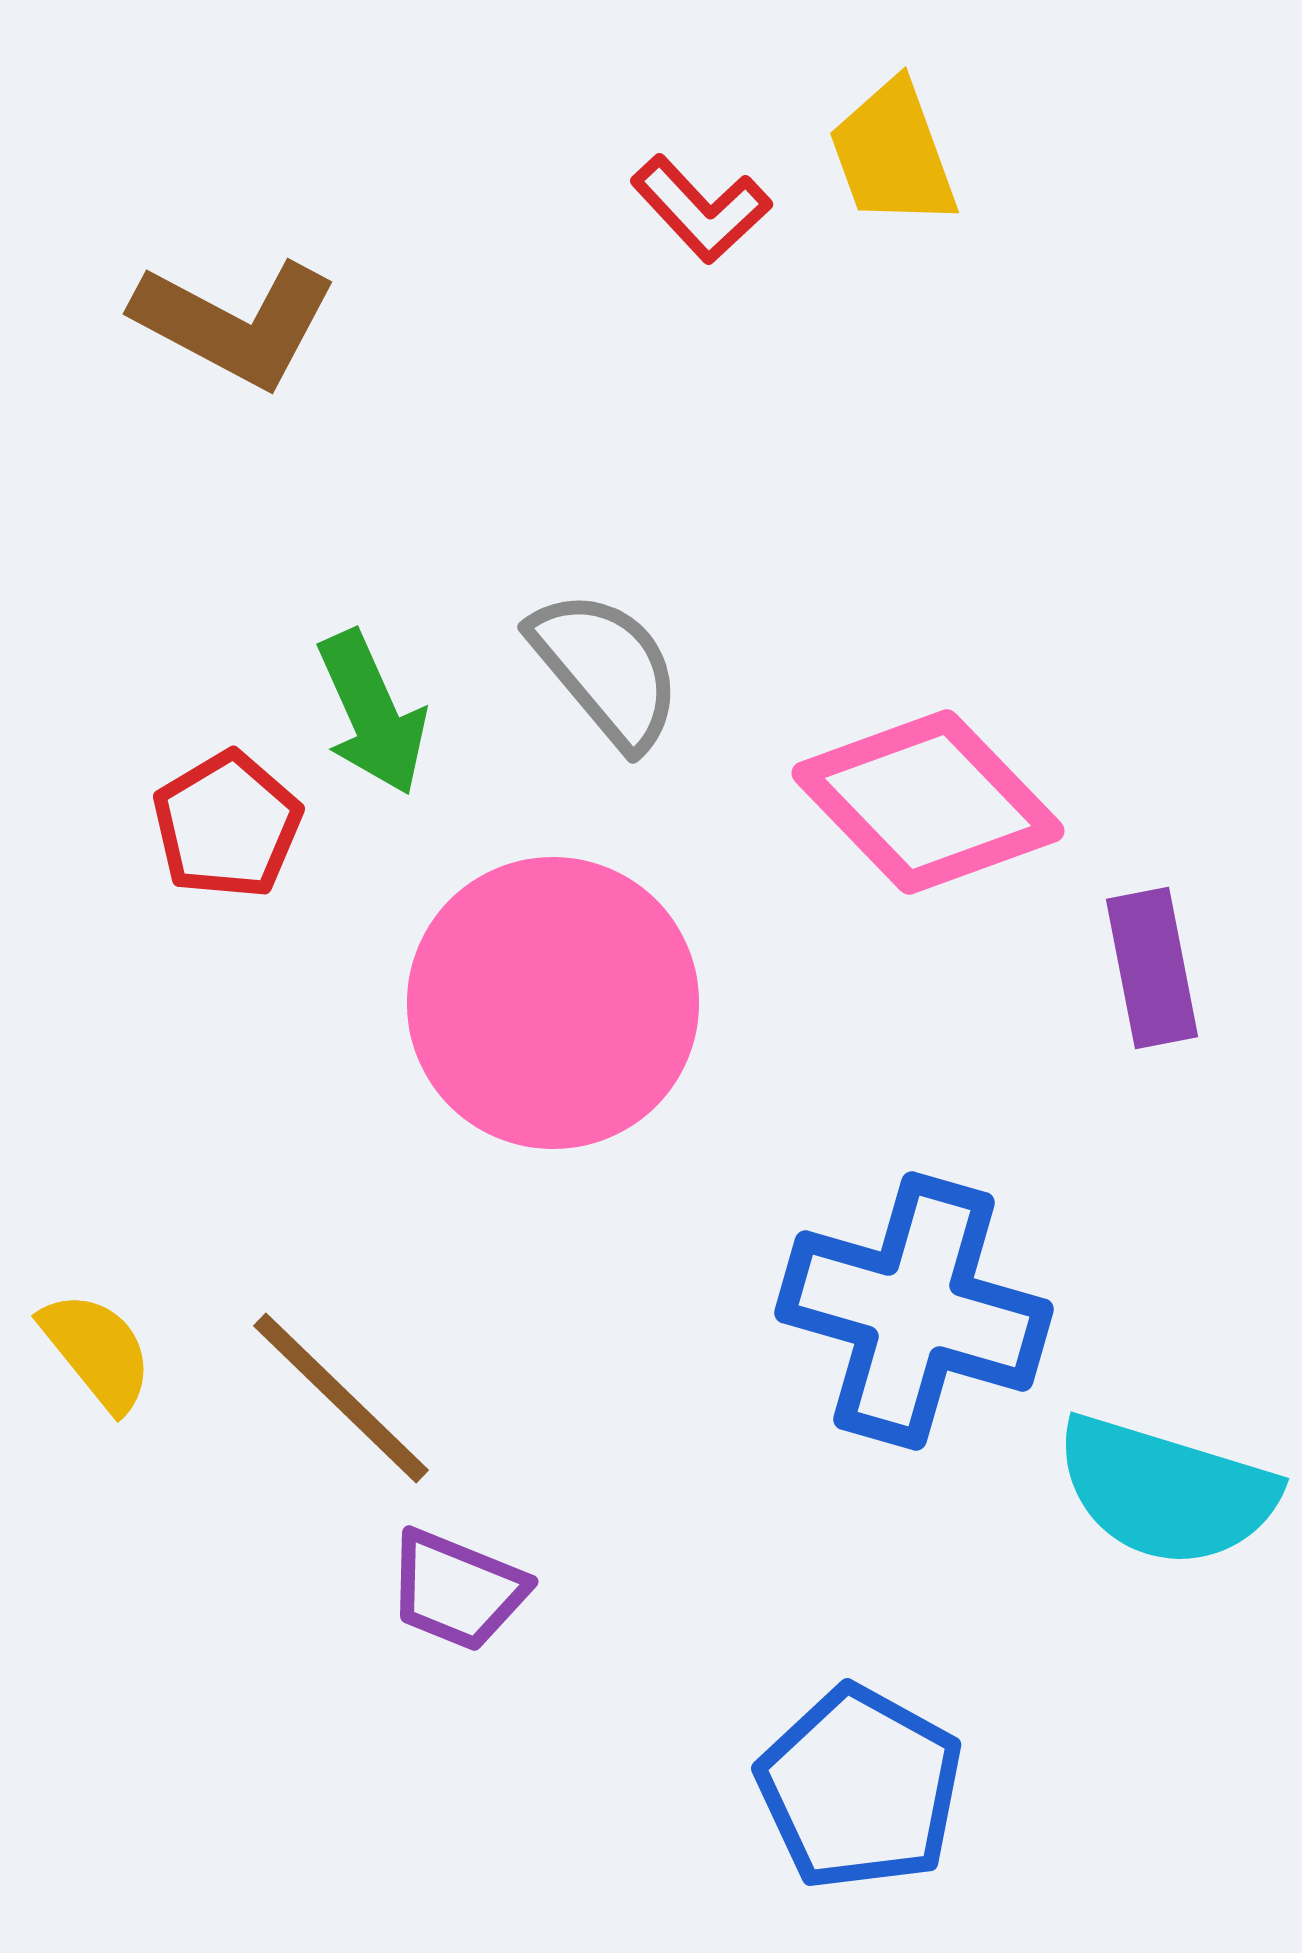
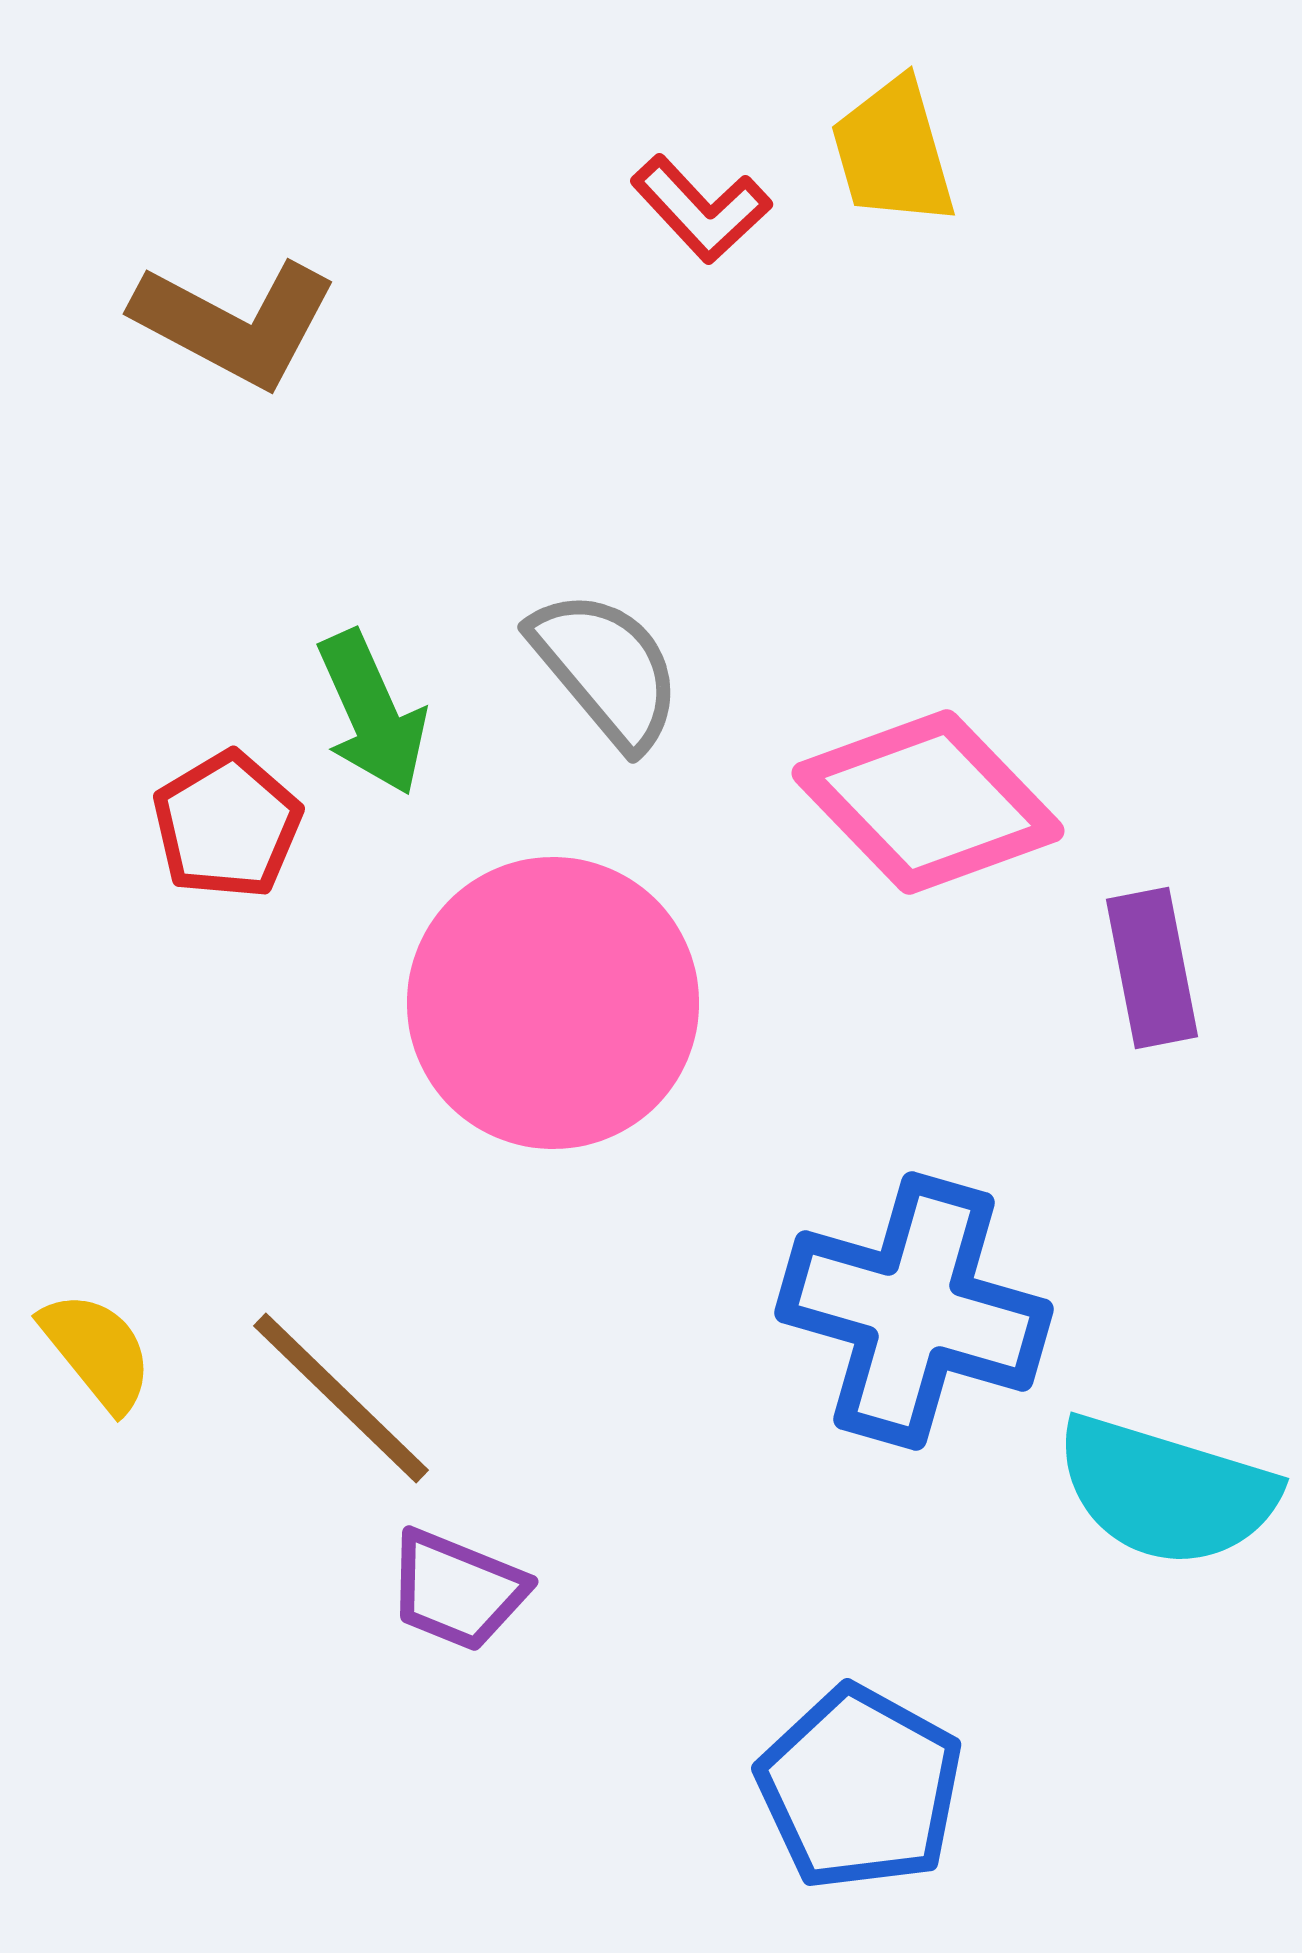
yellow trapezoid: moved 2 px up; rotated 4 degrees clockwise
